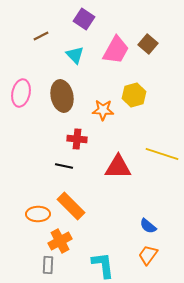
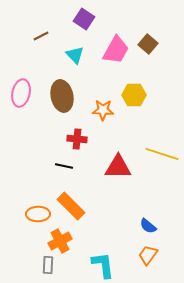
yellow hexagon: rotated 15 degrees clockwise
